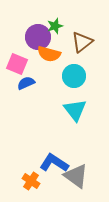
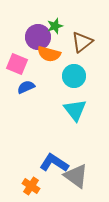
blue semicircle: moved 4 px down
orange cross: moved 5 px down
